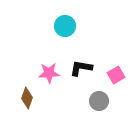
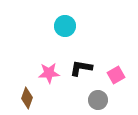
gray circle: moved 1 px left, 1 px up
